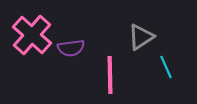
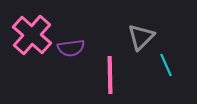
gray triangle: rotated 12 degrees counterclockwise
cyan line: moved 2 px up
